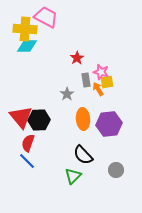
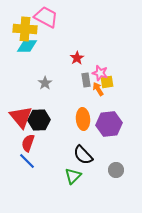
pink star: moved 1 px left, 1 px down
gray star: moved 22 px left, 11 px up
